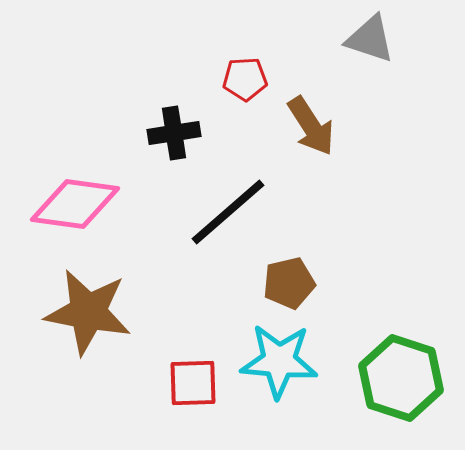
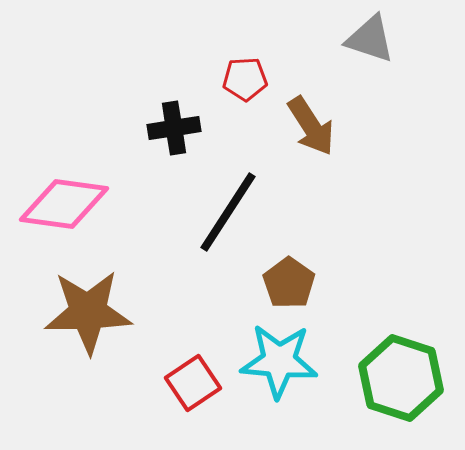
black cross: moved 5 px up
pink diamond: moved 11 px left
black line: rotated 16 degrees counterclockwise
brown pentagon: rotated 24 degrees counterclockwise
brown star: rotated 12 degrees counterclockwise
red square: rotated 32 degrees counterclockwise
